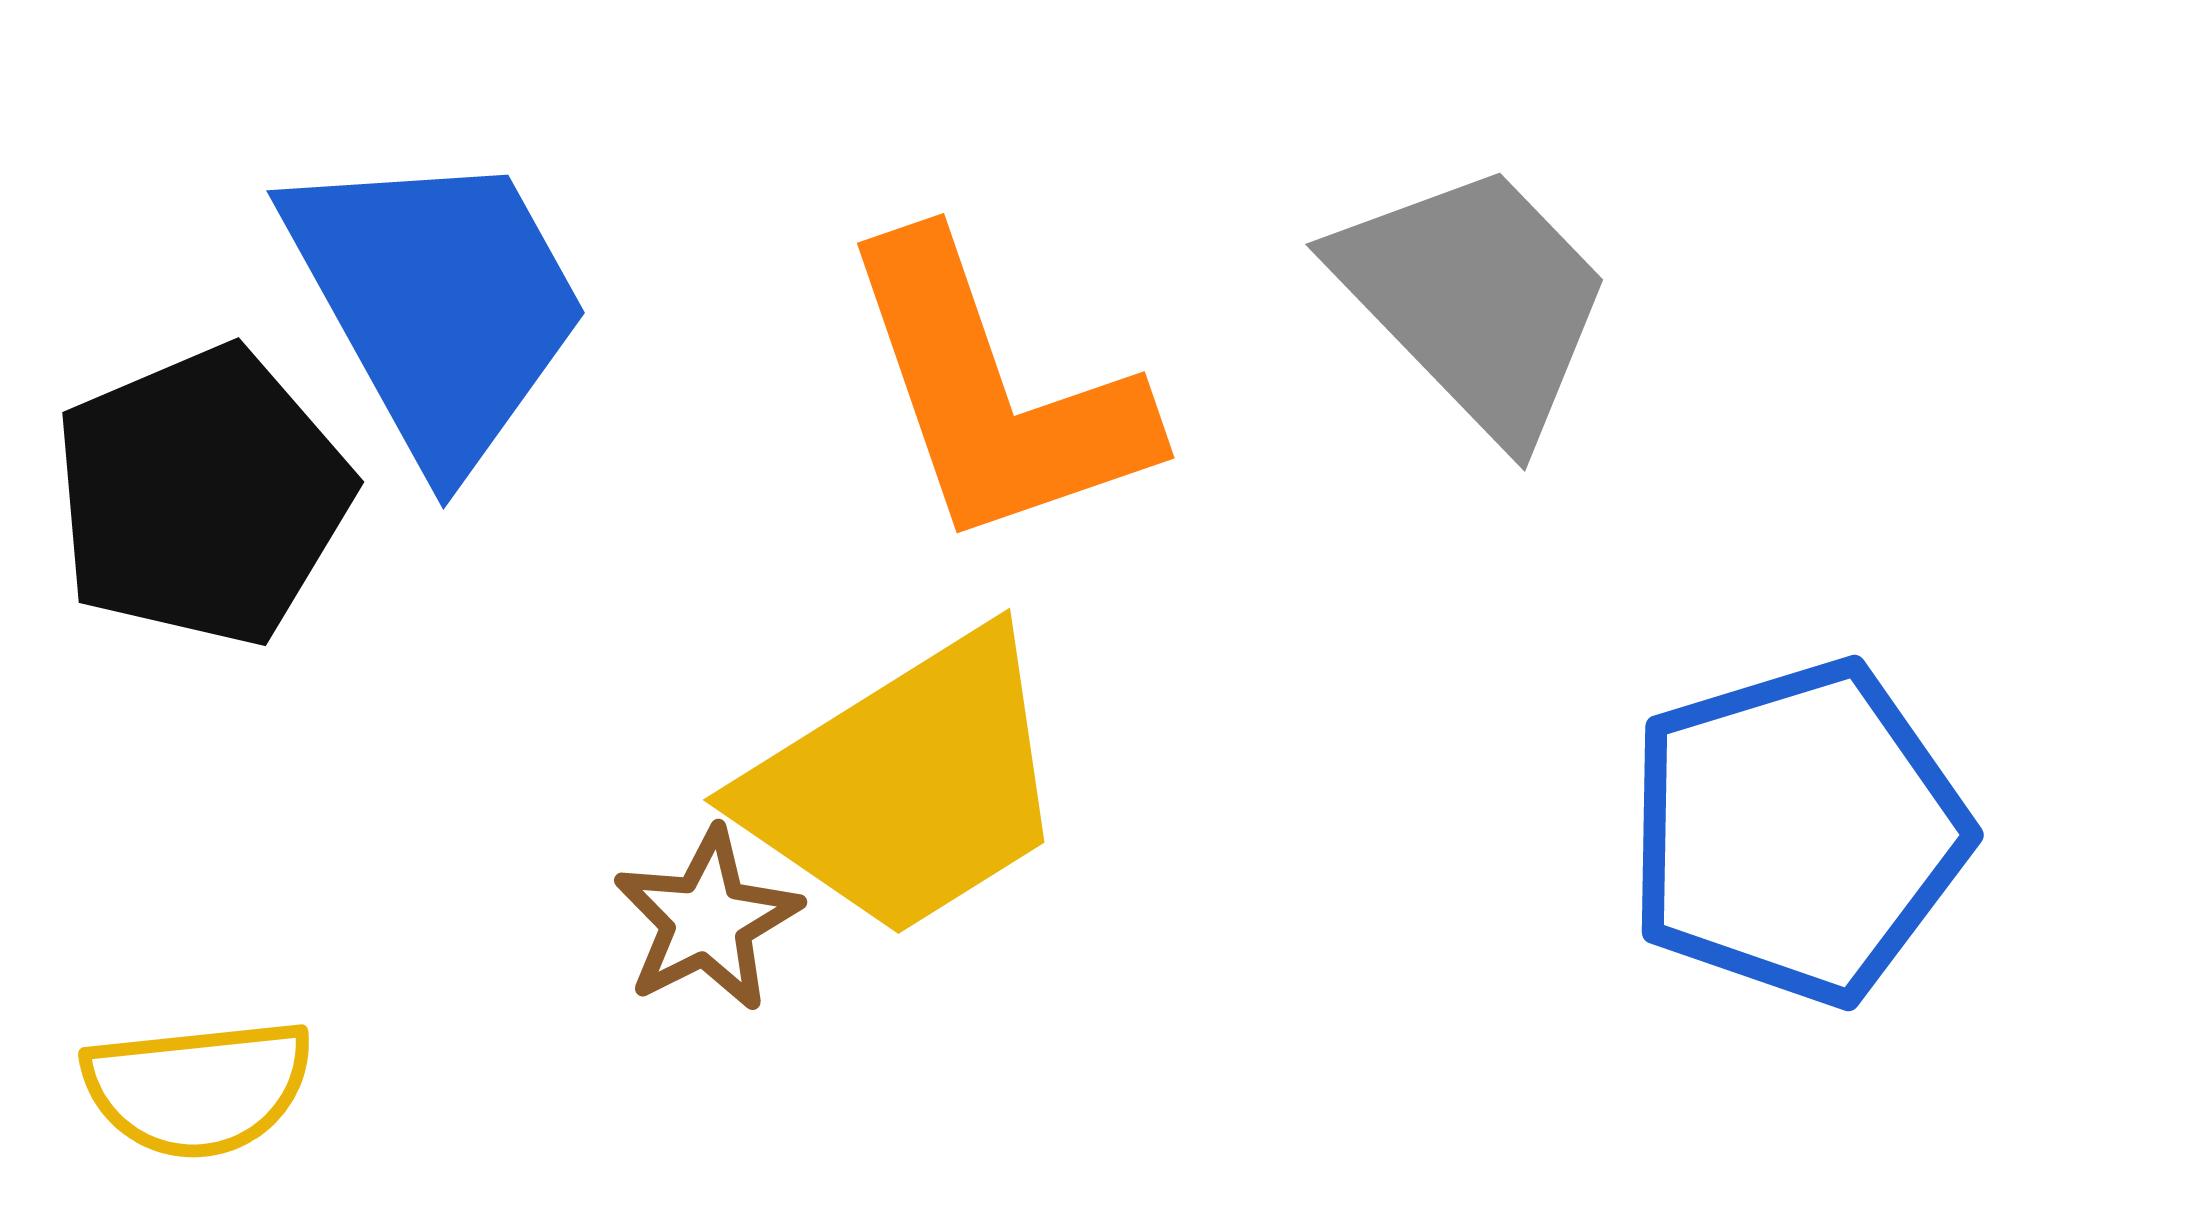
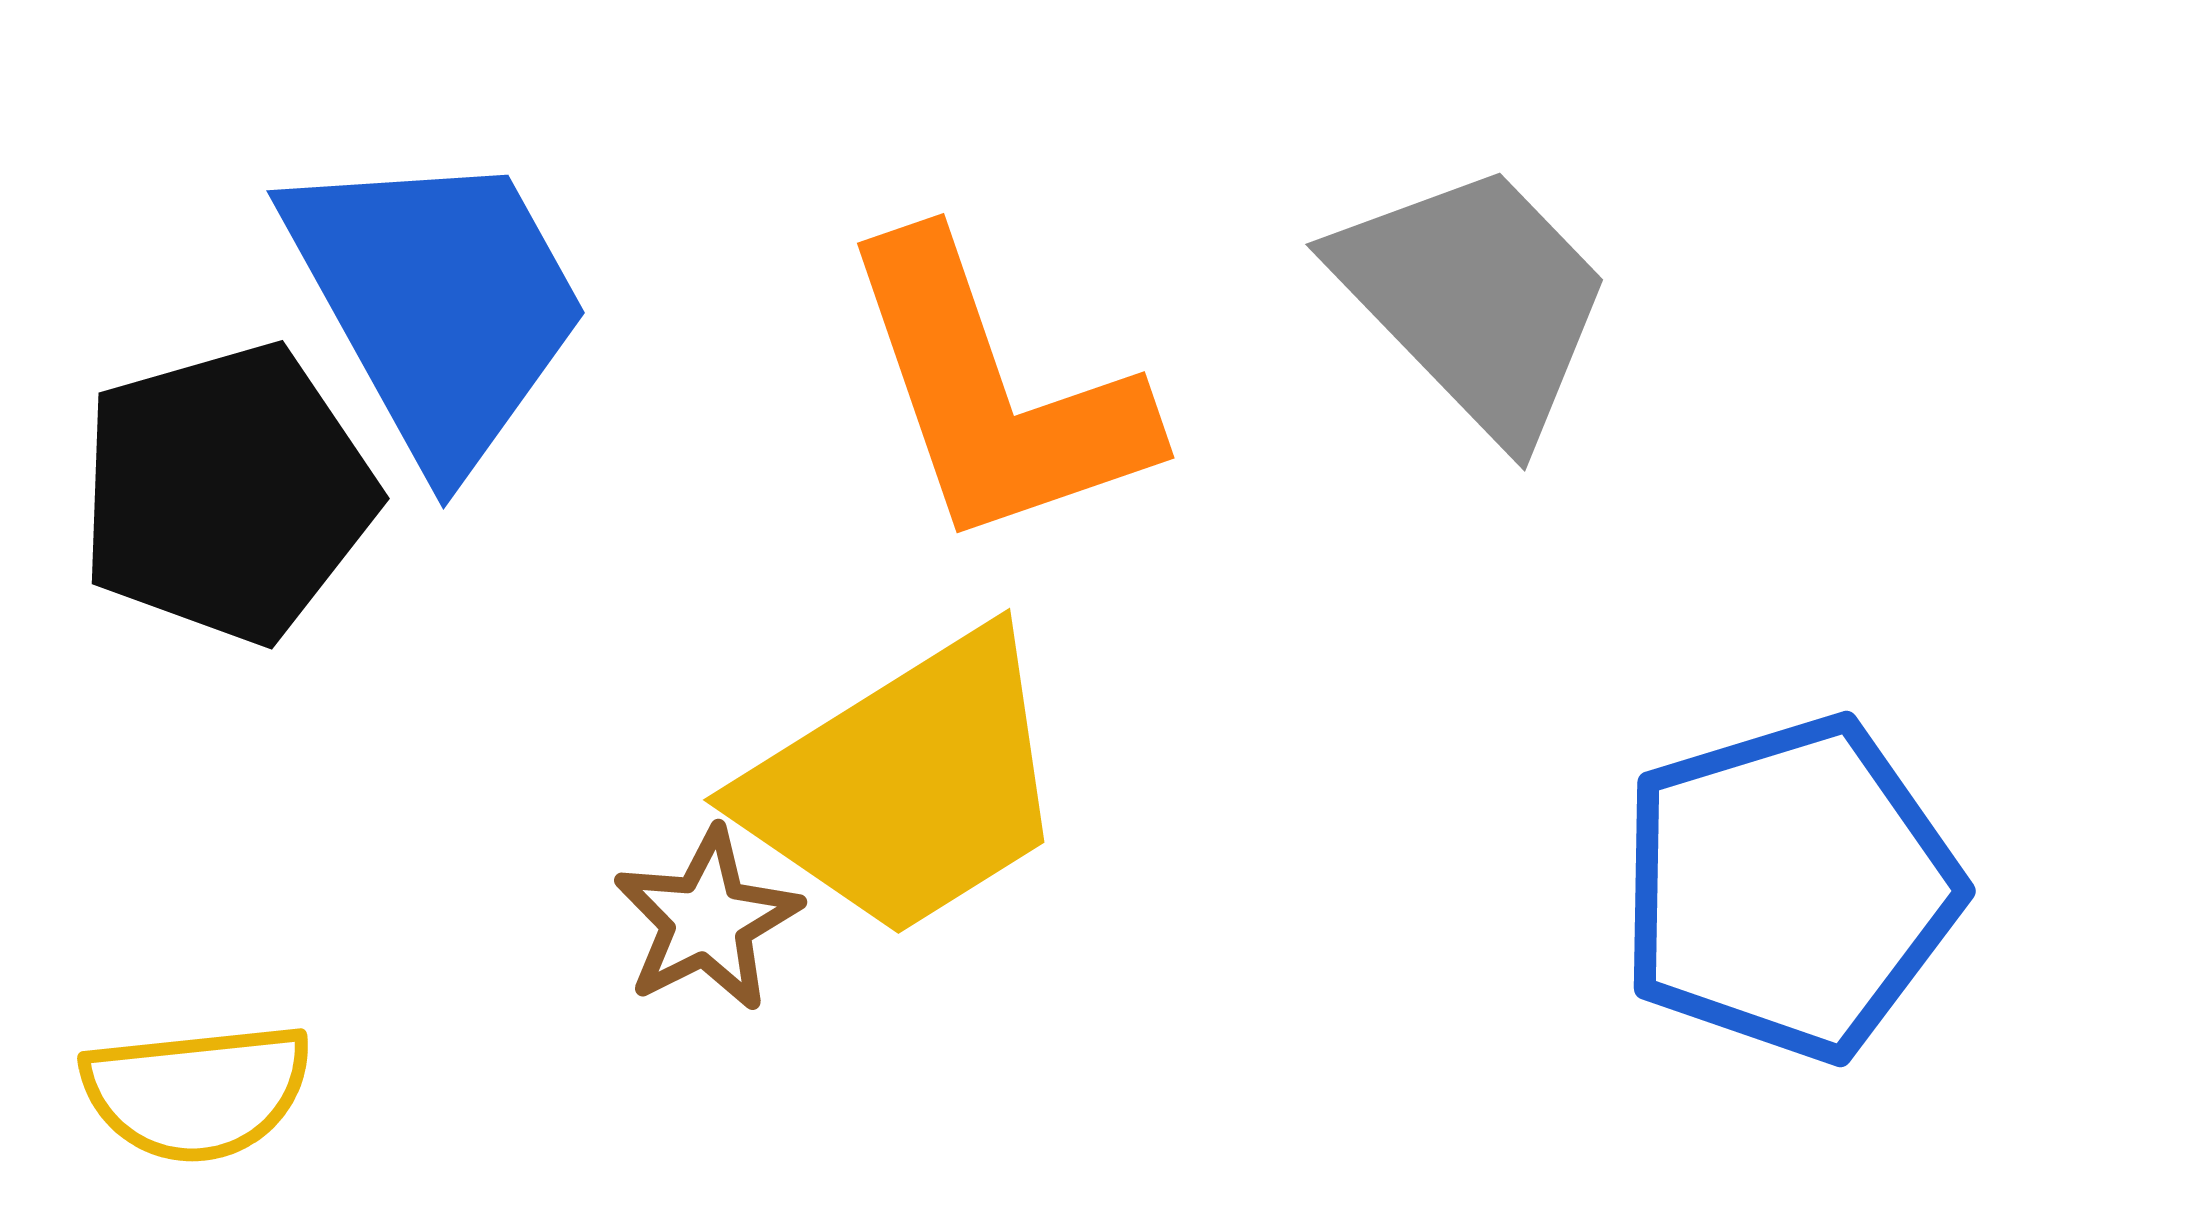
black pentagon: moved 25 px right, 3 px up; rotated 7 degrees clockwise
blue pentagon: moved 8 px left, 56 px down
yellow semicircle: moved 1 px left, 4 px down
